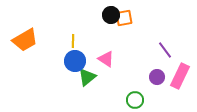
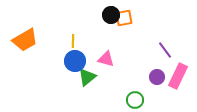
pink triangle: rotated 18 degrees counterclockwise
pink rectangle: moved 2 px left
